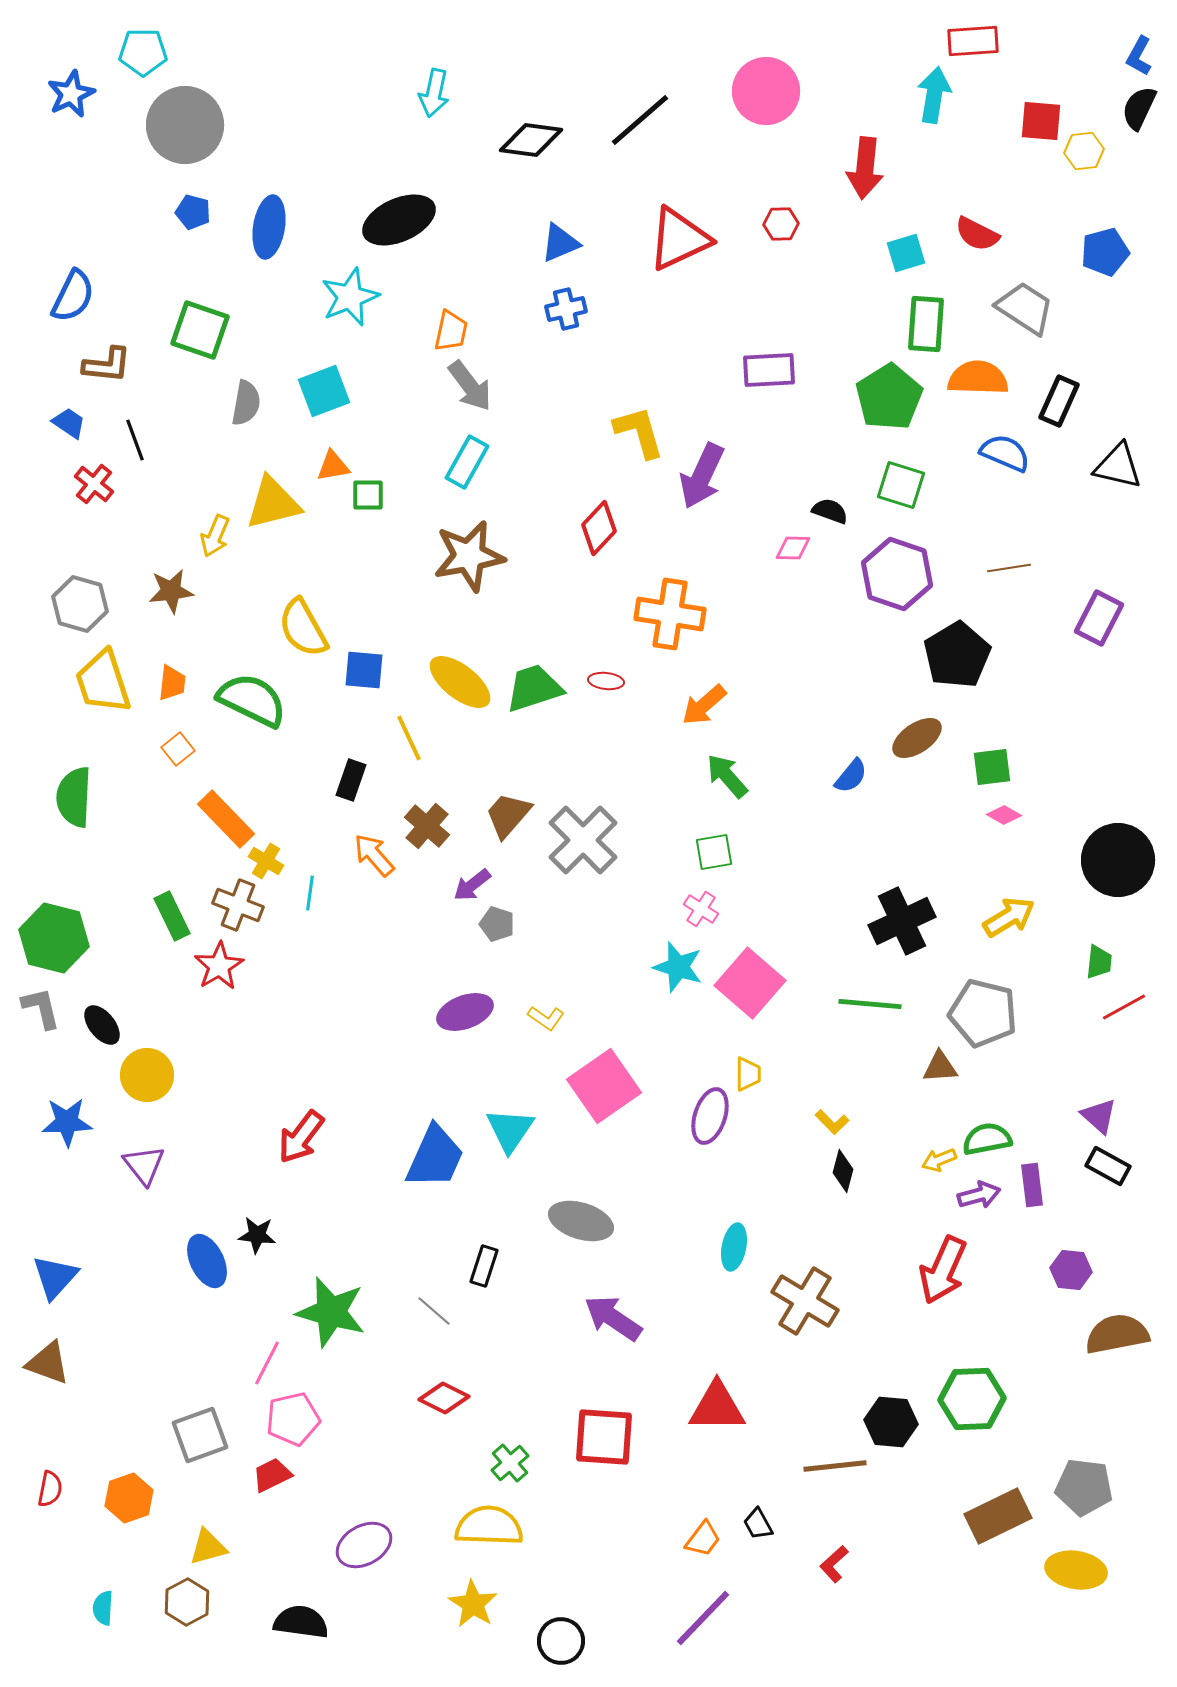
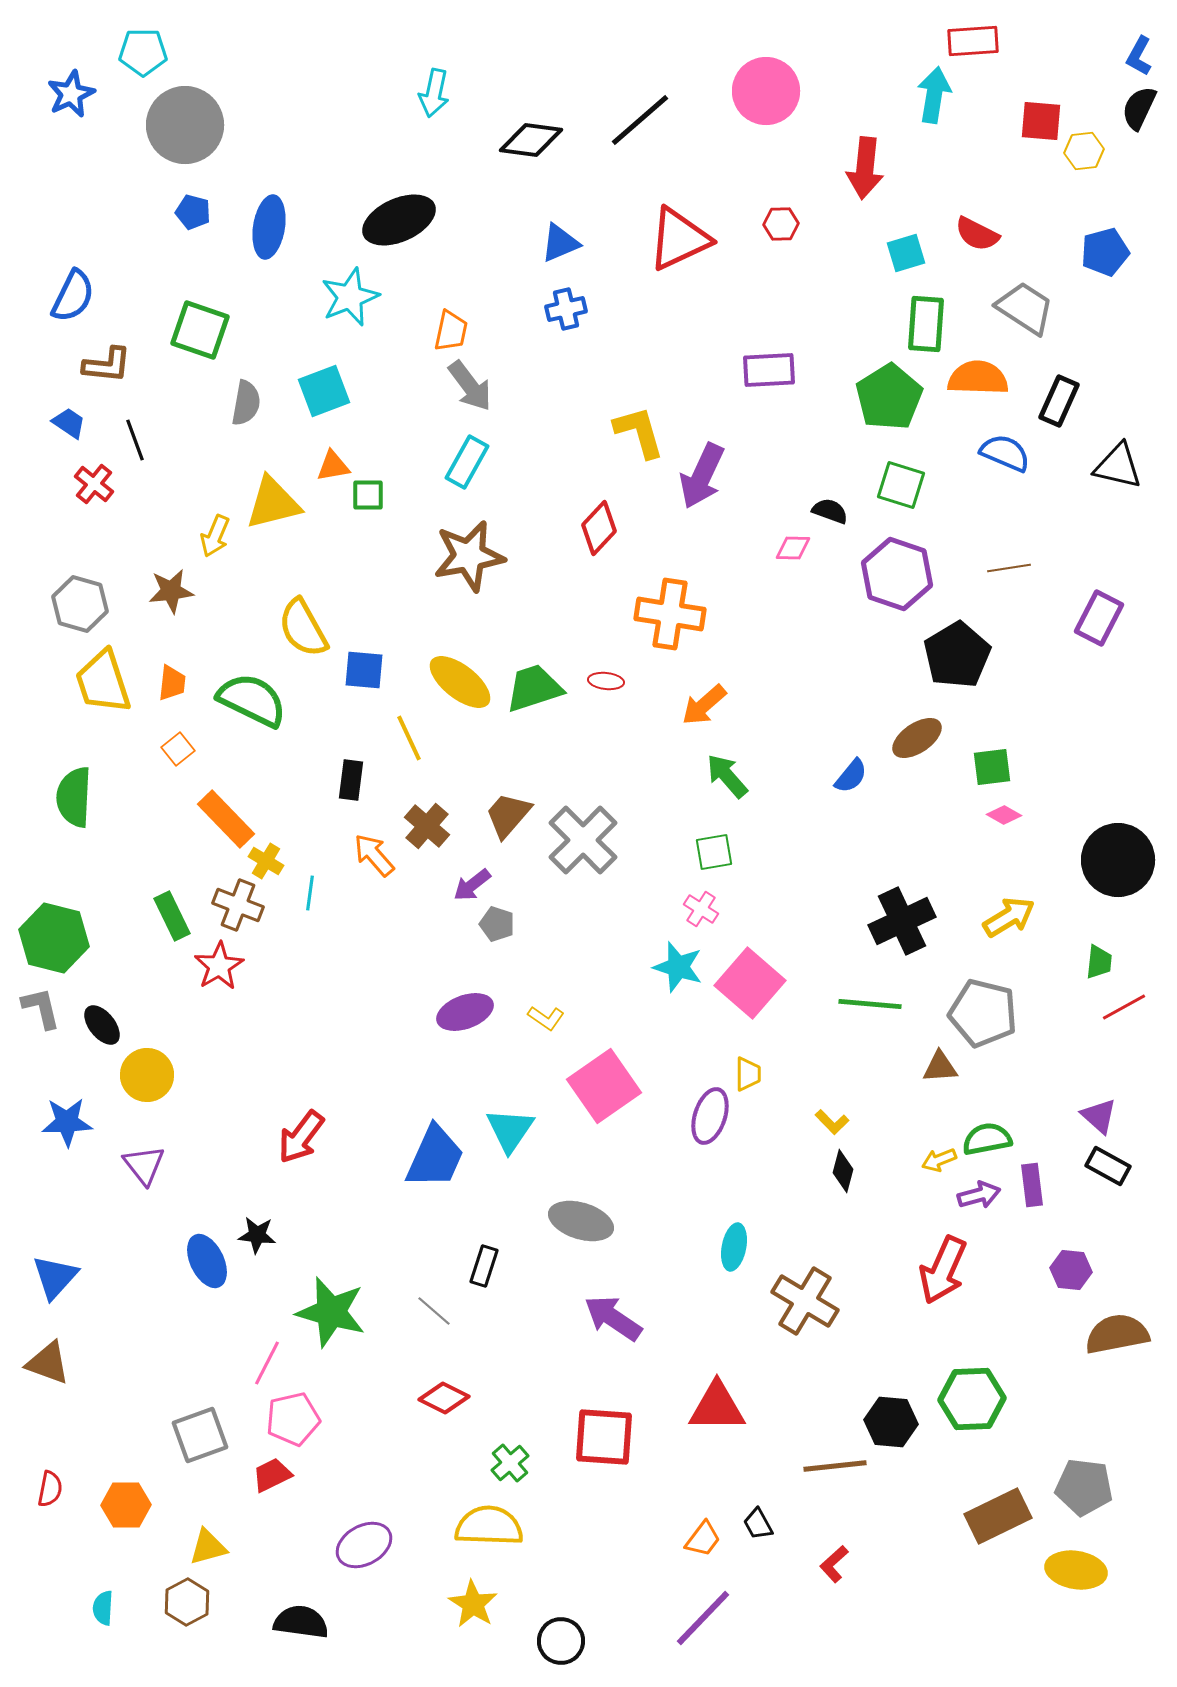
black rectangle at (351, 780): rotated 12 degrees counterclockwise
orange hexagon at (129, 1498): moved 3 px left, 7 px down; rotated 18 degrees clockwise
